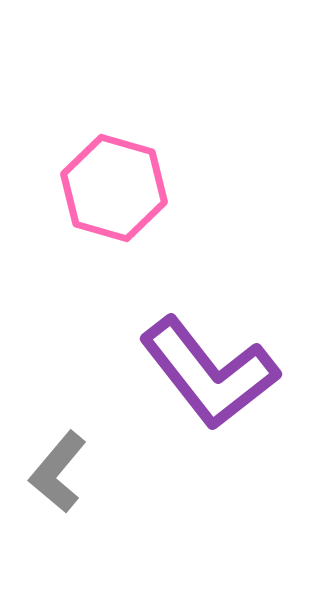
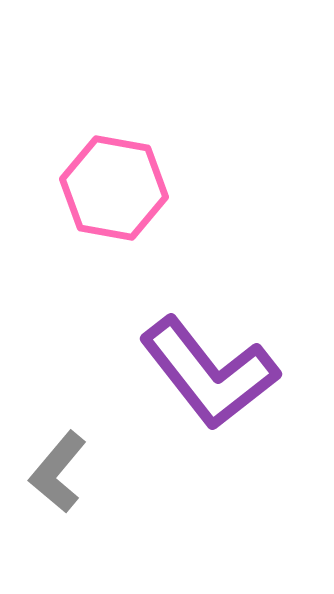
pink hexagon: rotated 6 degrees counterclockwise
